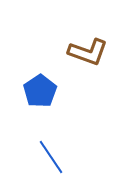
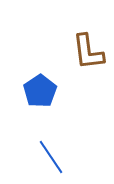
brown L-shape: rotated 63 degrees clockwise
